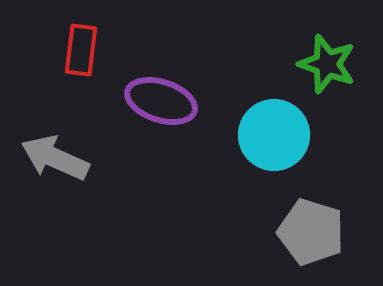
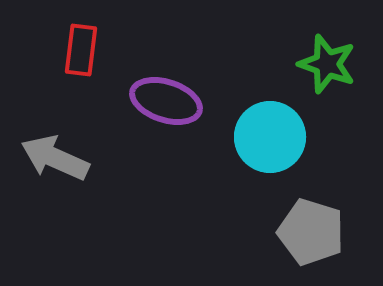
purple ellipse: moved 5 px right
cyan circle: moved 4 px left, 2 px down
